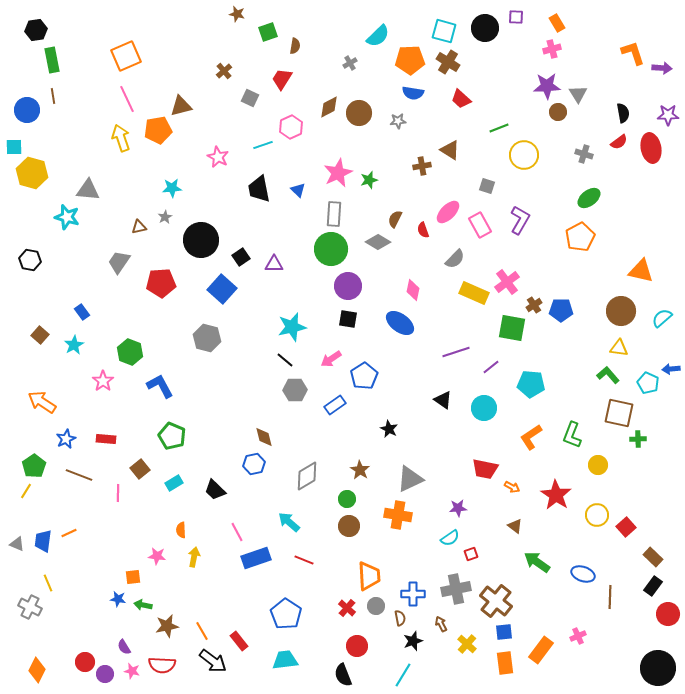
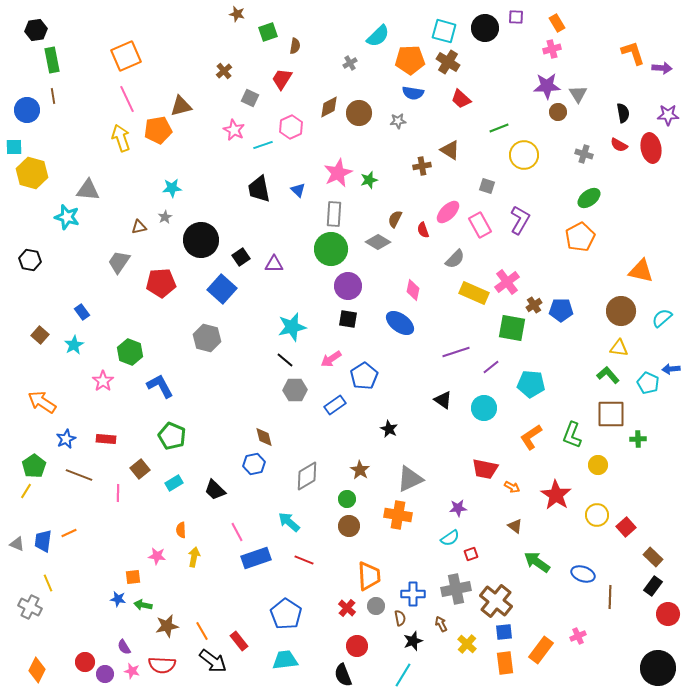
red semicircle at (619, 142): moved 3 px down; rotated 66 degrees clockwise
pink star at (218, 157): moved 16 px right, 27 px up
brown square at (619, 413): moved 8 px left, 1 px down; rotated 12 degrees counterclockwise
